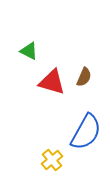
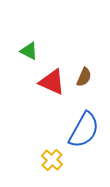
red triangle: rotated 8 degrees clockwise
blue semicircle: moved 2 px left, 2 px up
yellow cross: rotated 10 degrees counterclockwise
